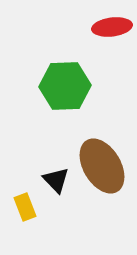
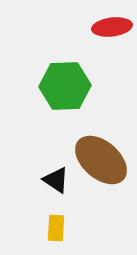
brown ellipse: moved 1 px left, 6 px up; rotated 18 degrees counterclockwise
black triangle: rotated 12 degrees counterclockwise
yellow rectangle: moved 31 px right, 21 px down; rotated 24 degrees clockwise
